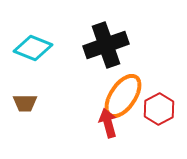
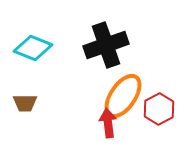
red arrow: rotated 8 degrees clockwise
